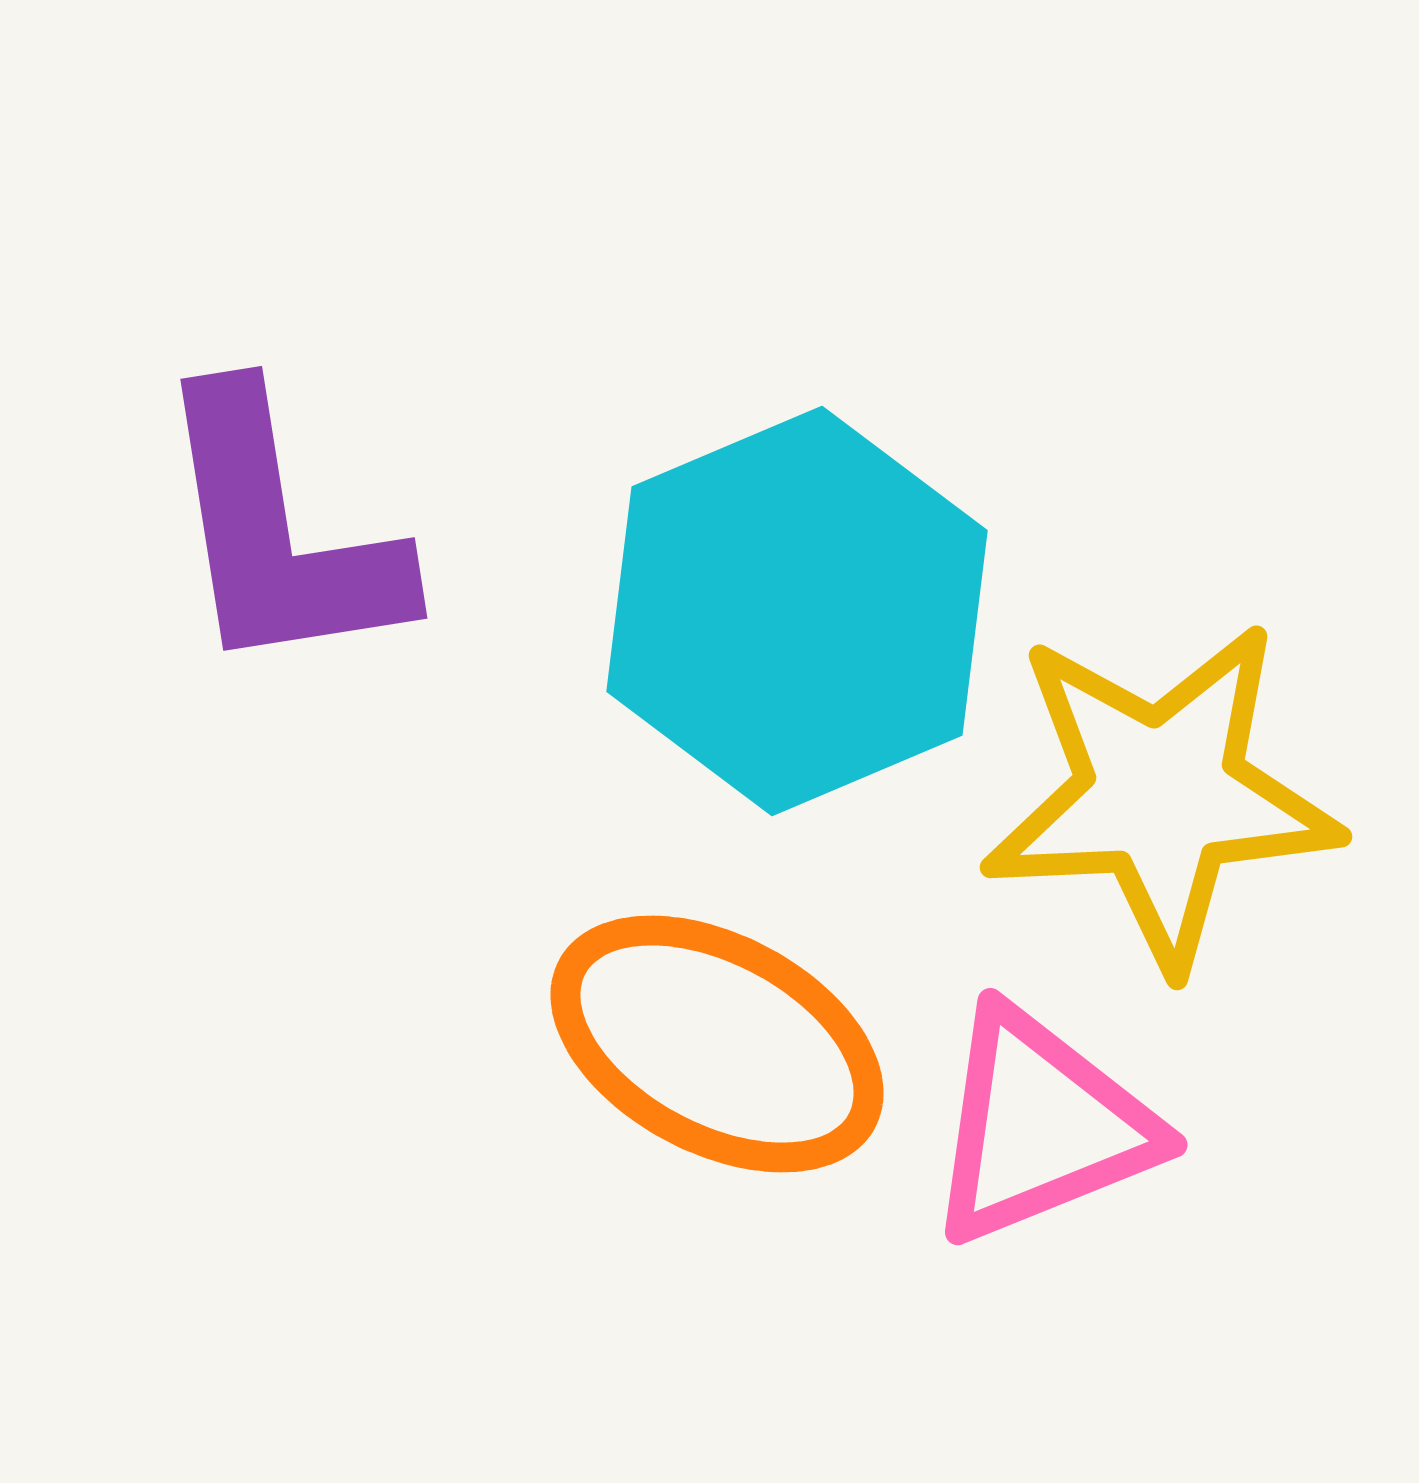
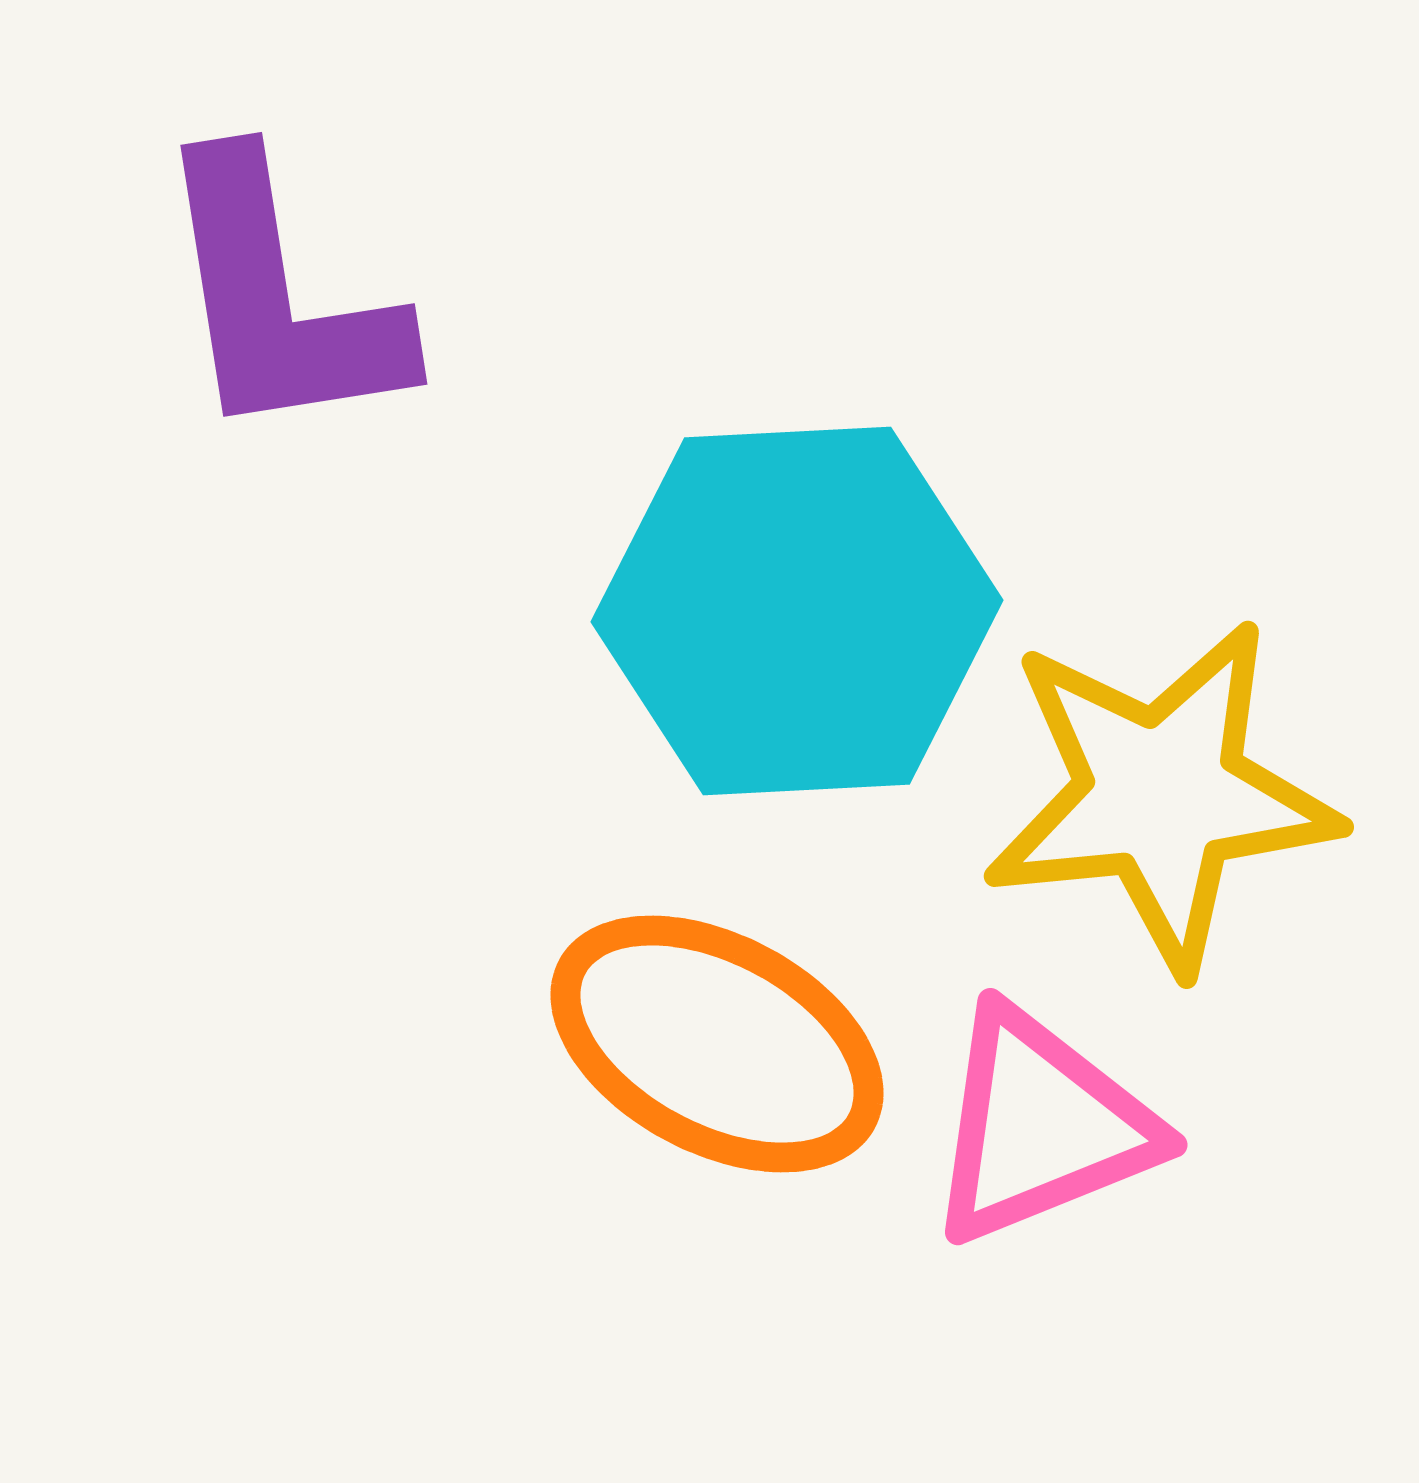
purple L-shape: moved 234 px up
cyan hexagon: rotated 20 degrees clockwise
yellow star: rotated 3 degrees counterclockwise
